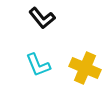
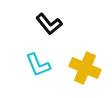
black L-shape: moved 7 px right, 6 px down
